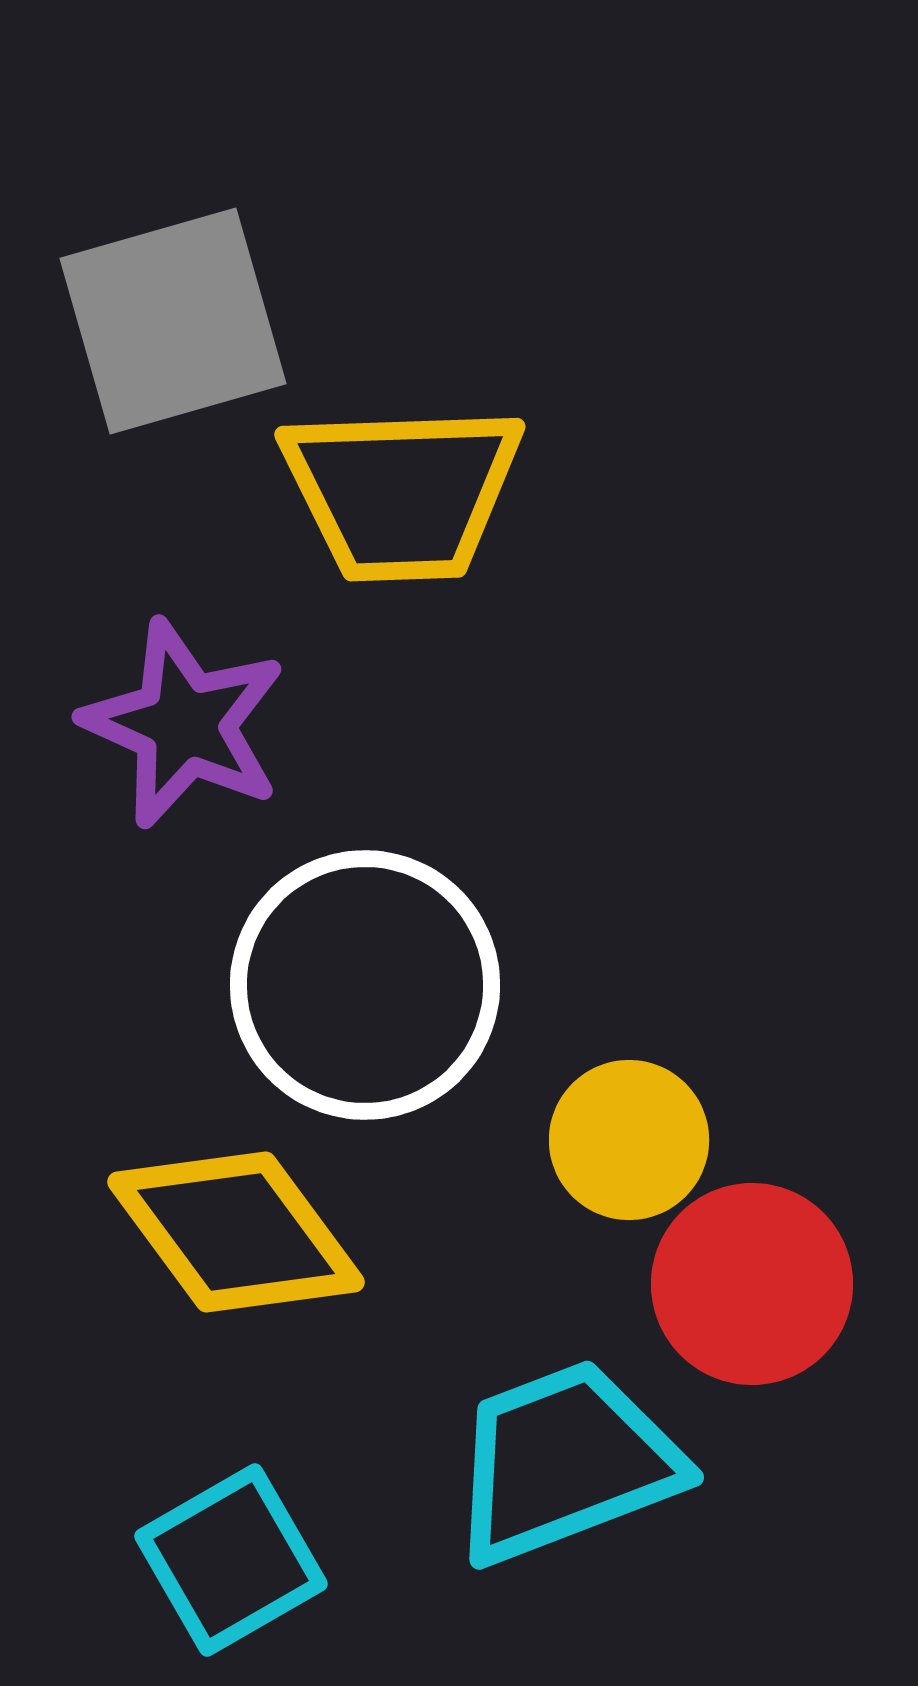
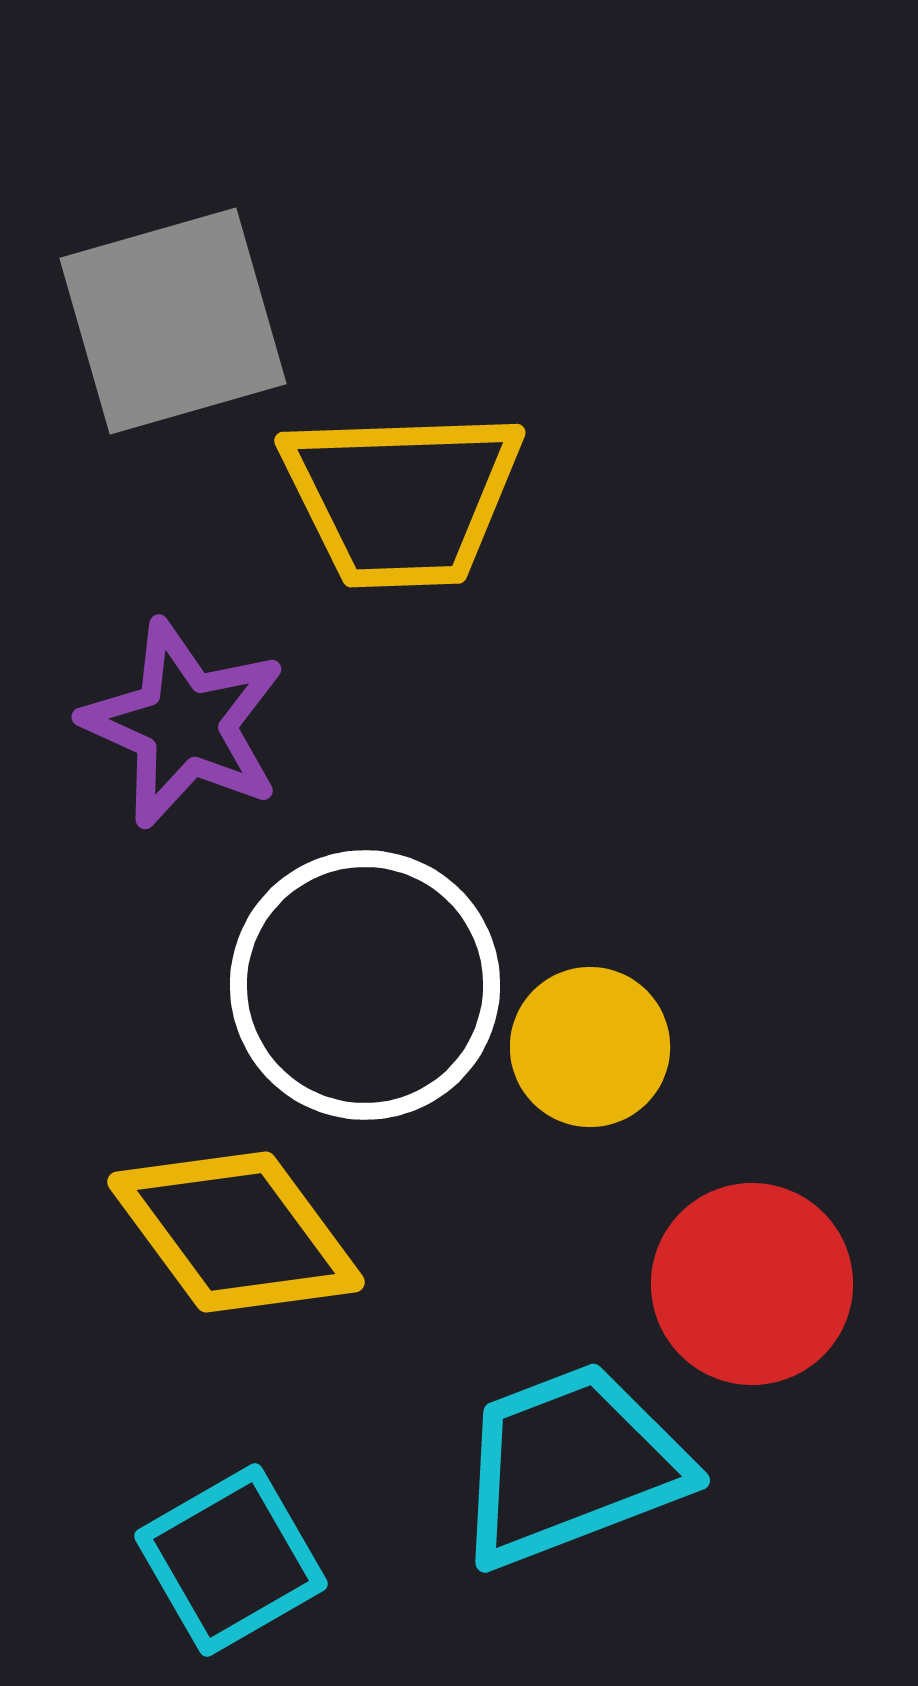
yellow trapezoid: moved 6 px down
yellow circle: moved 39 px left, 93 px up
cyan trapezoid: moved 6 px right, 3 px down
